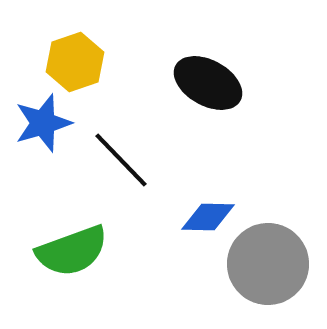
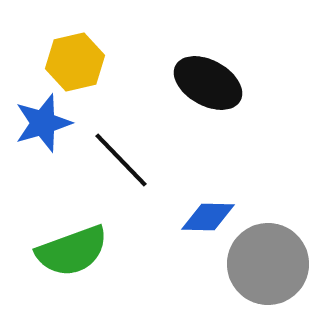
yellow hexagon: rotated 6 degrees clockwise
